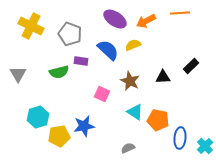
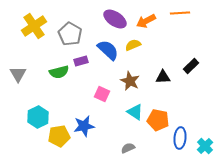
yellow cross: moved 3 px right; rotated 30 degrees clockwise
gray pentagon: rotated 10 degrees clockwise
purple rectangle: rotated 24 degrees counterclockwise
cyan hexagon: rotated 10 degrees counterclockwise
